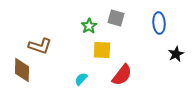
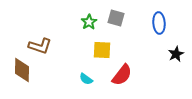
green star: moved 4 px up
cyan semicircle: moved 5 px right; rotated 96 degrees counterclockwise
